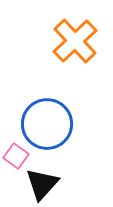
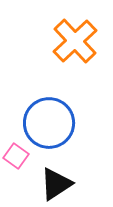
blue circle: moved 2 px right, 1 px up
black triangle: moved 14 px right; rotated 15 degrees clockwise
